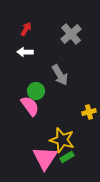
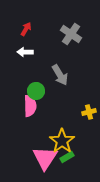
gray cross: rotated 15 degrees counterclockwise
pink semicircle: rotated 35 degrees clockwise
yellow star: moved 1 px down; rotated 20 degrees clockwise
